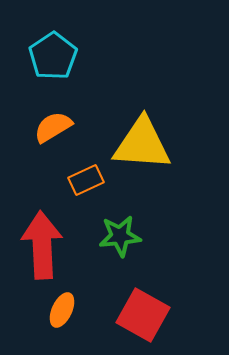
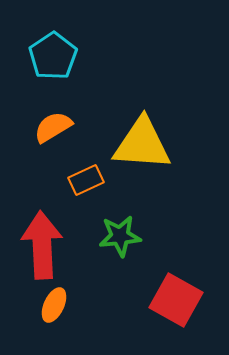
orange ellipse: moved 8 px left, 5 px up
red square: moved 33 px right, 15 px up
